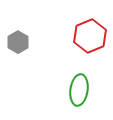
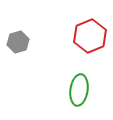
gray hexagon: rotated 15 degrees clockwise
